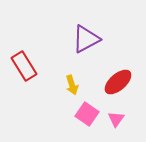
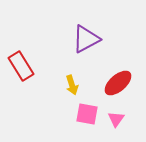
red rectangle: moved 3 px left
red ellipse: moved 1 px down
pink square: rotated 25 degrees counterclockwise
